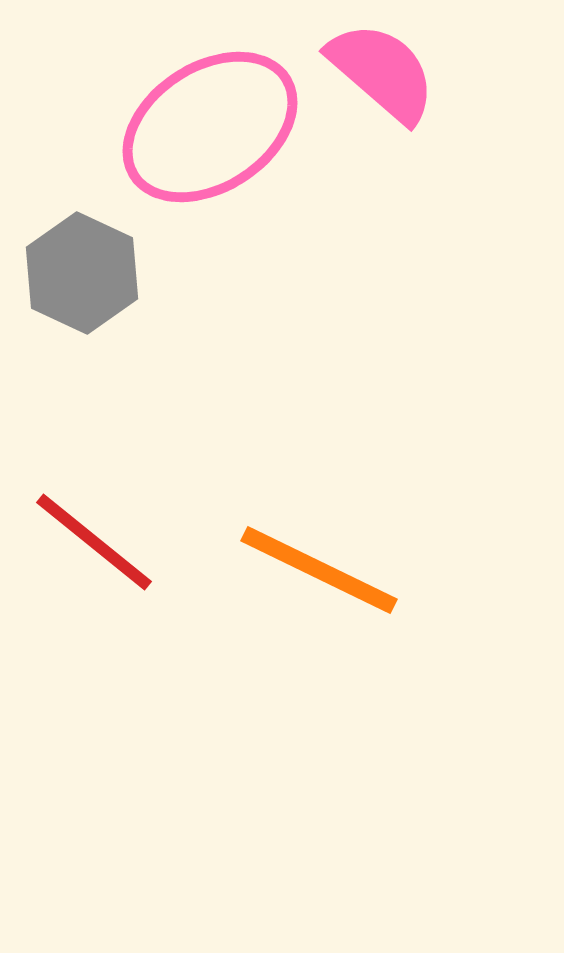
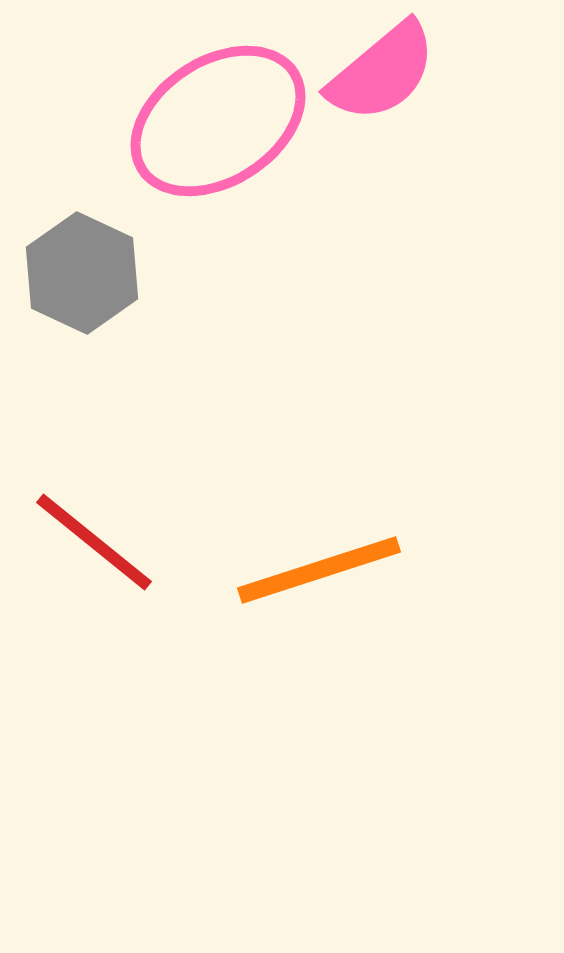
pink semicircle: rotated 99 degrees clockwise
pink ellipse: moved 8 px right, 6 px up
orange line: rotated 44 degrees counterclockwise
